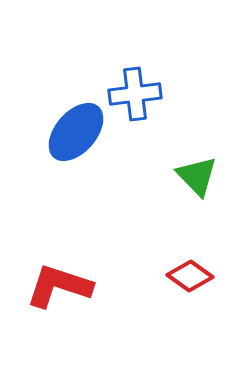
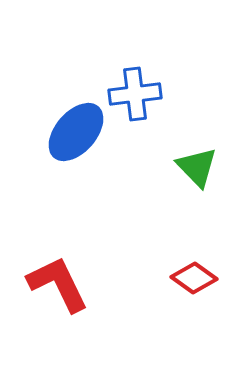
green triangle: moved 9 px up
red diamond: moved 4 px right, 2 px down
red L-shape: moved 1 px left, 2 px up; rotated 46 degrees clockwise
